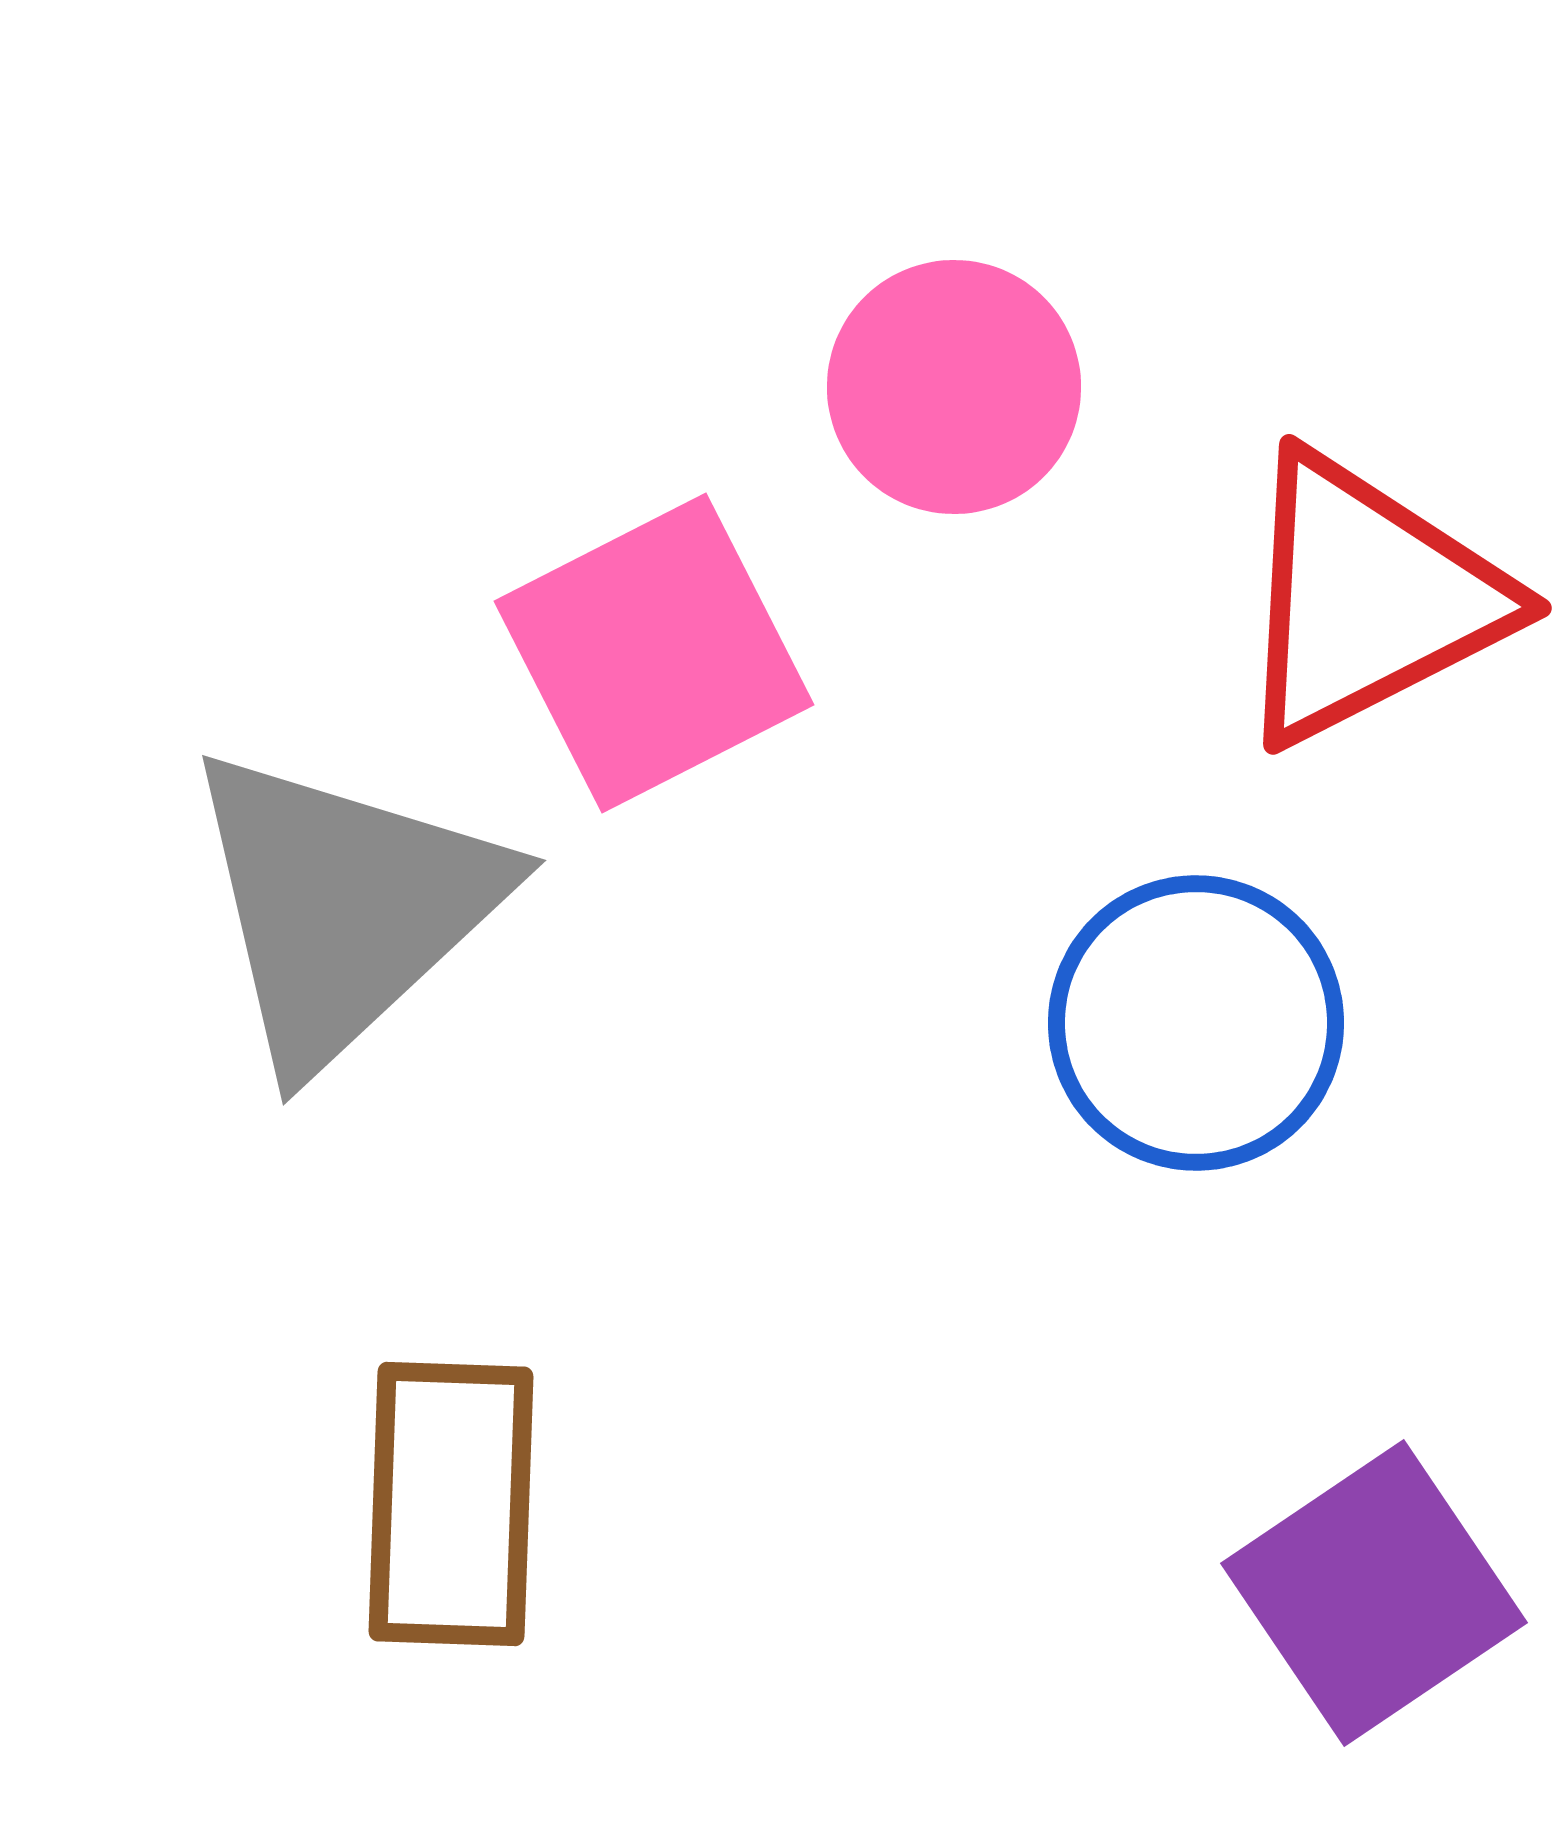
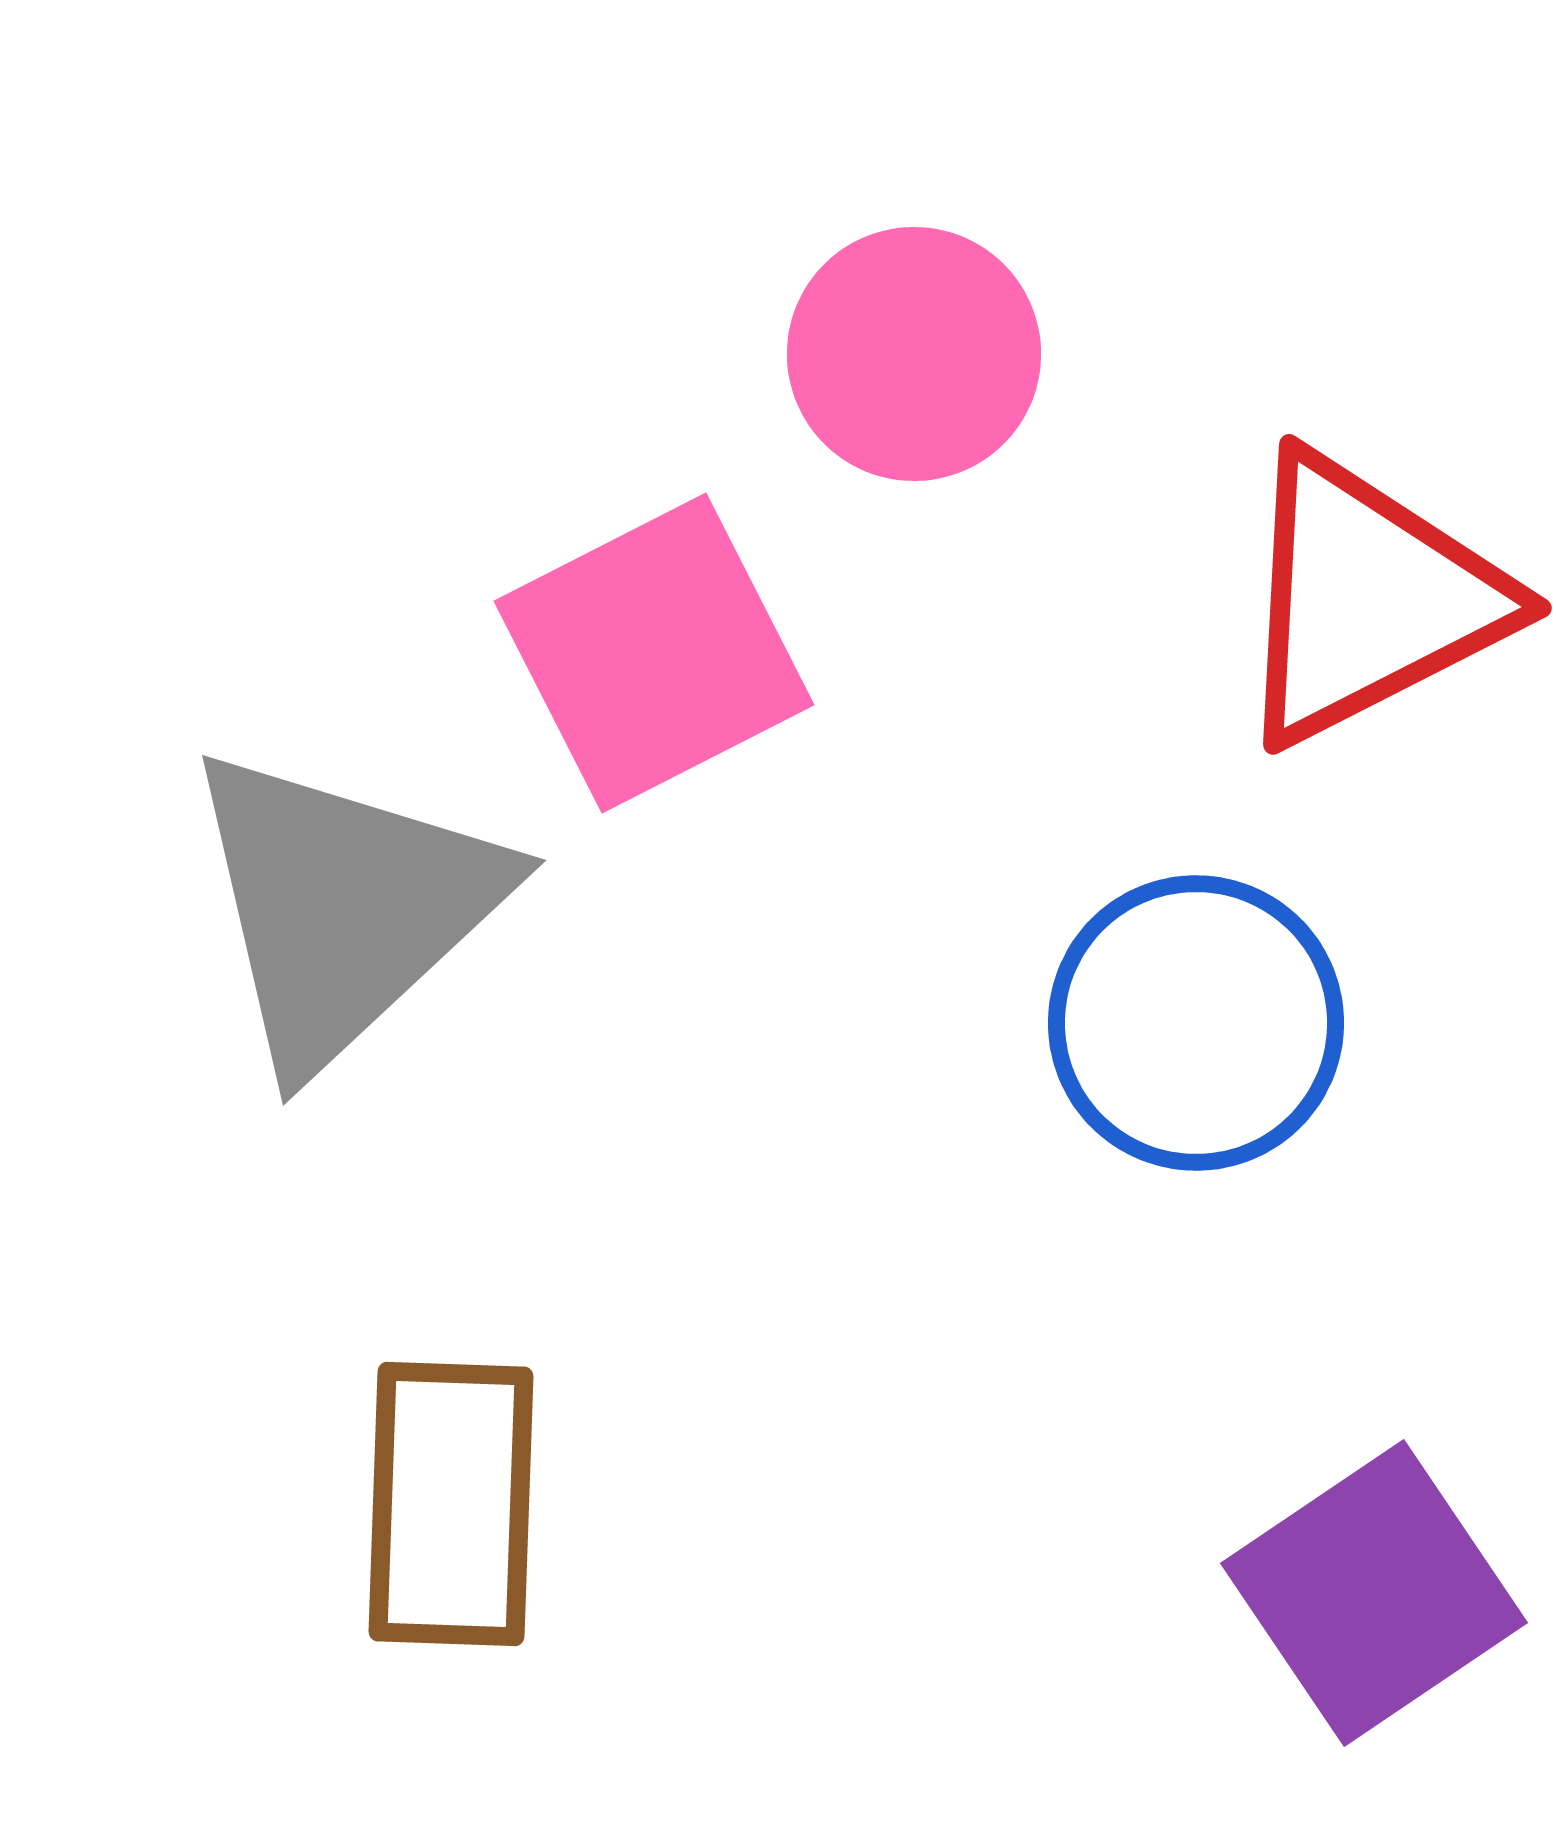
pink circle: moved 40 px left, 33 px up
